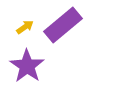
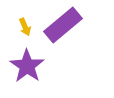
yellow arrow: rotated 102 degrees clockwise
